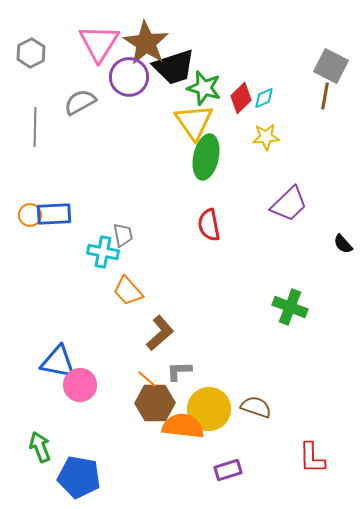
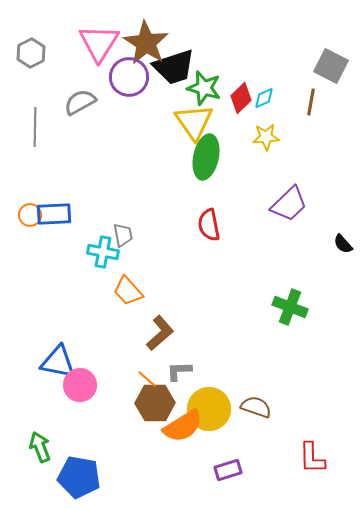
brown line: moved 14 px left, 6 px down
orange semicircle: rotated 141 degrees clockwise
